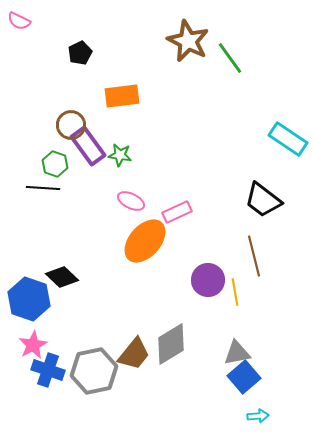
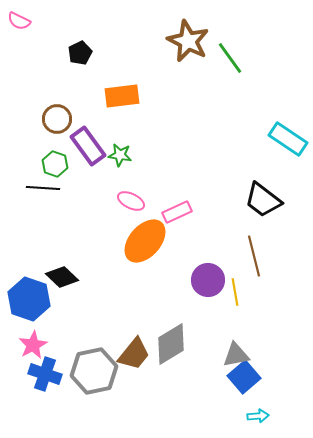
brown circle: moved 14 px left, 6 px up
gray triangle: moved 1 px left, 2 px down
blue cross: moved 3 px left, 4 px down
